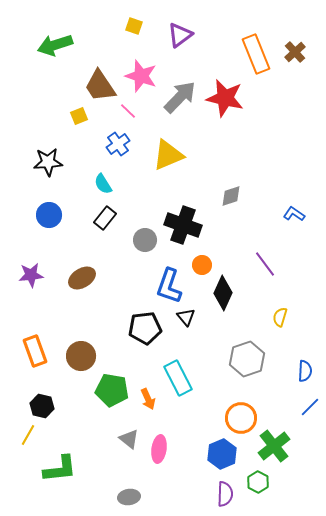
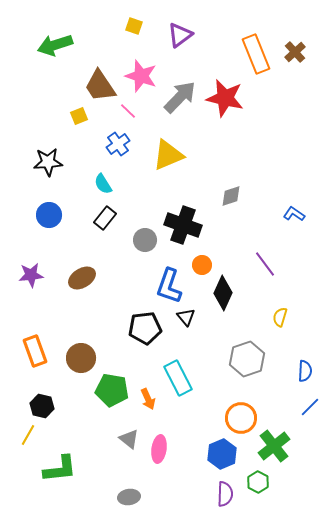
brown circle at (81, 356): moved 2 px down
